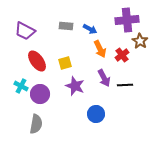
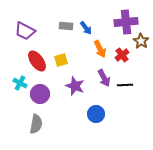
purple cross: moved 1 px left, 2 px down
blue arrow: moved 4 px left, 1 px up; rotated 24 degrees clockwise
brown star: moved 1 px right
yellow square: moved 4 px left, 3 px up
cyan cross: moved 1 px left, 3 px up
